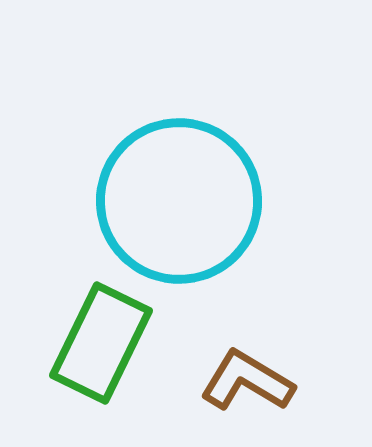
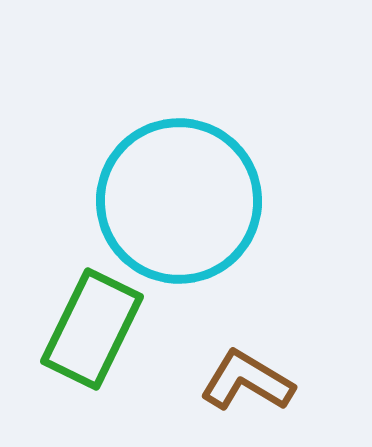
green rectangle: moved 9 px left, 14 px up
